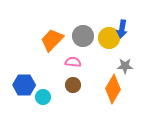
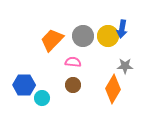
yellow circle: moved 1 px left, 2 px up
cyan circle: moved 1 px left, 1 px down
